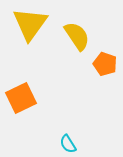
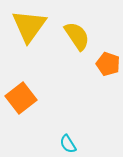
yellow triangle: moved 1 px left, 2 px down
orange pentagon: moved 3 px right
orange square: rotated 12 degrees counterclockwise
